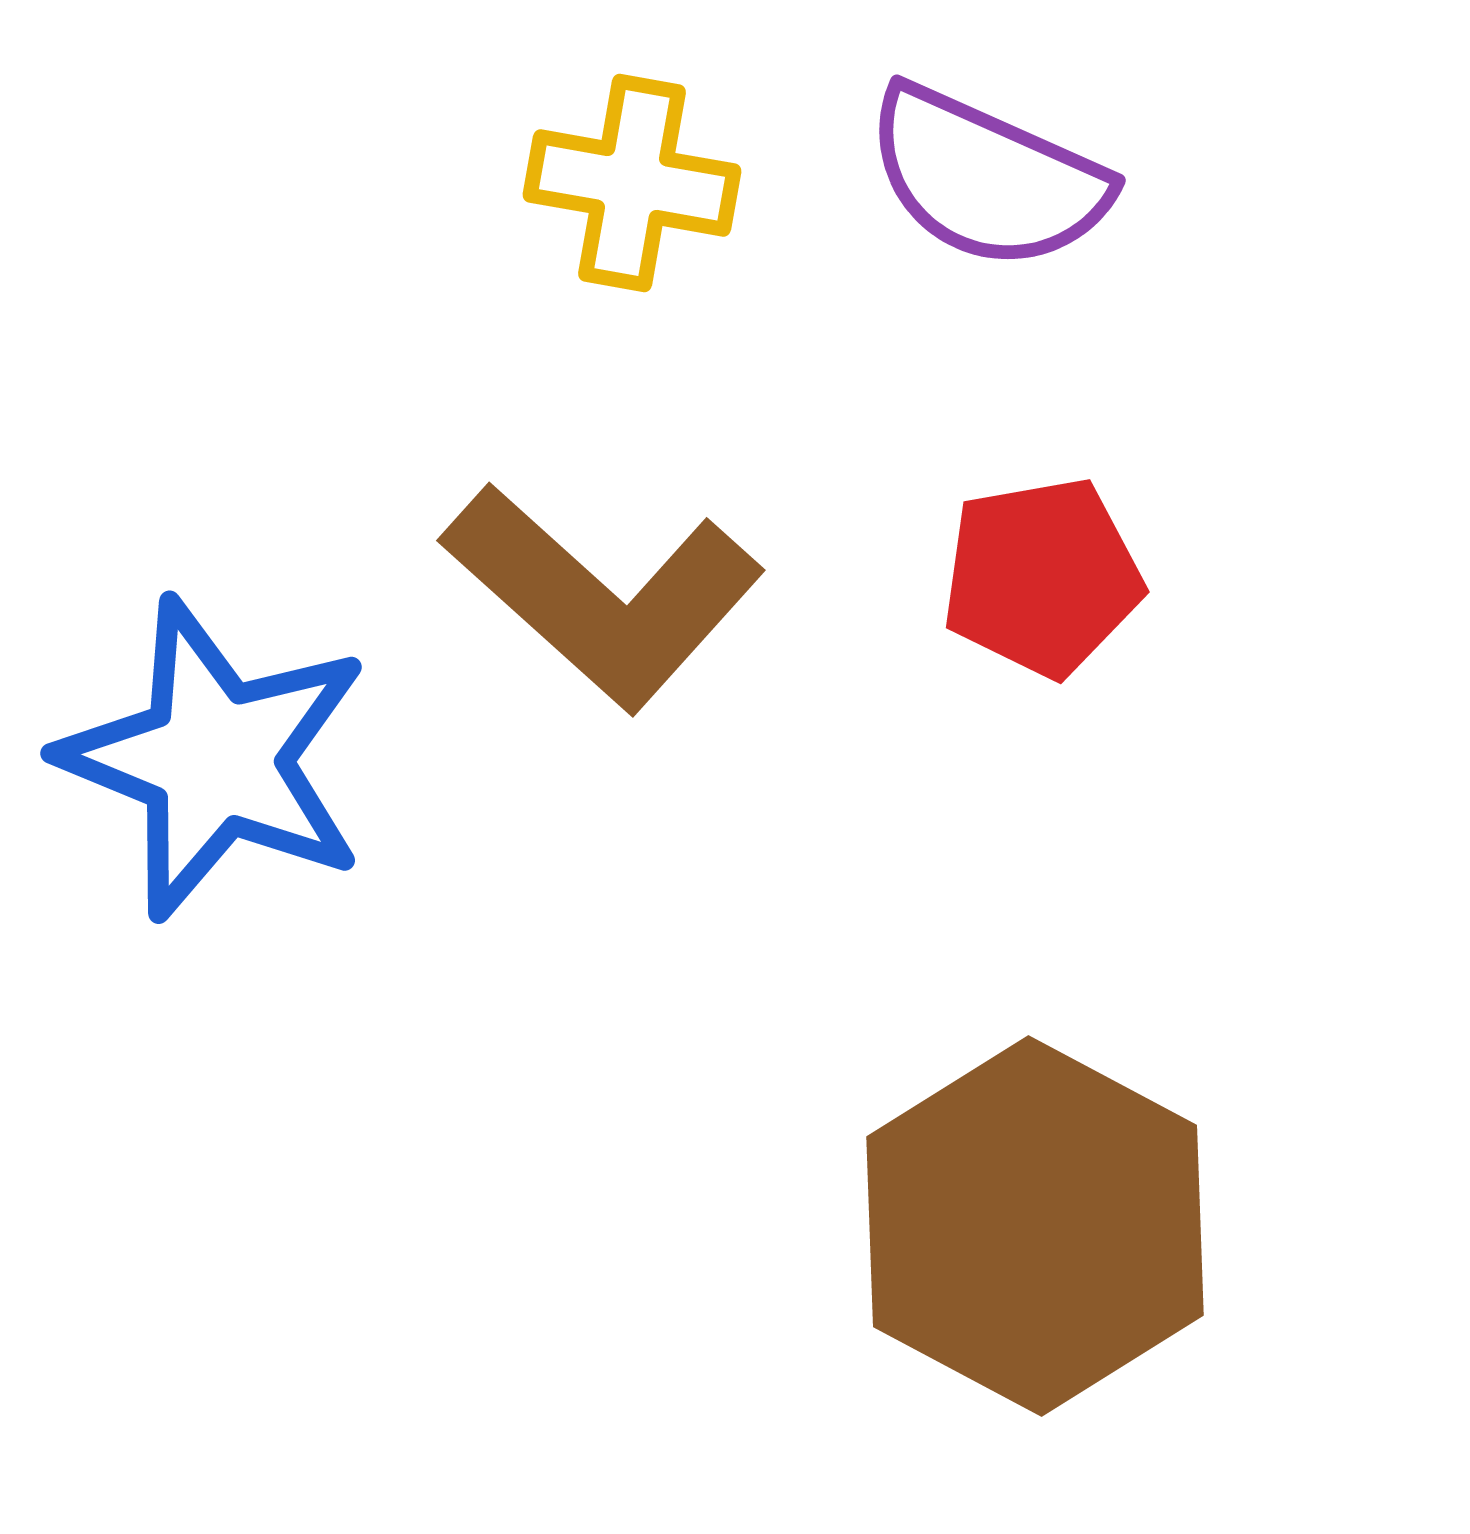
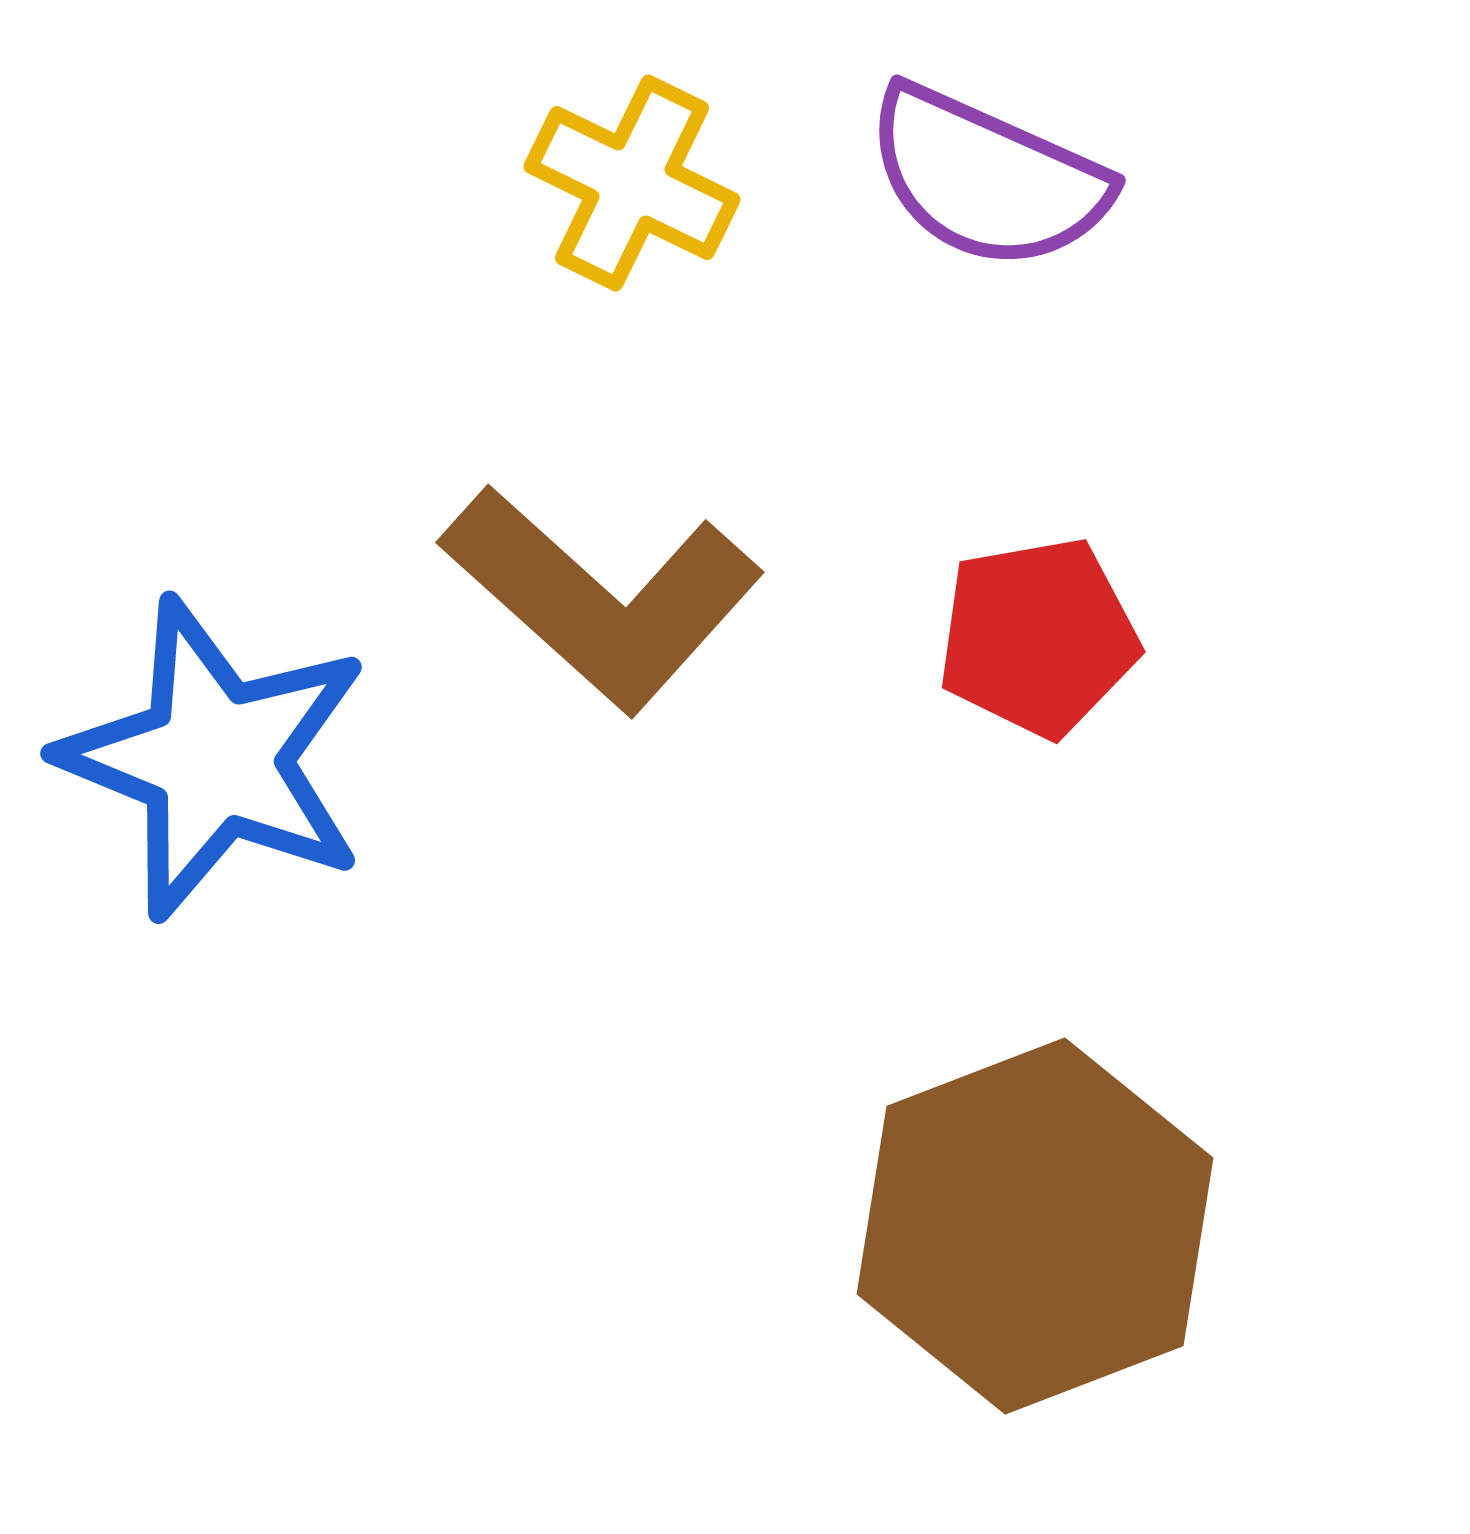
yellow cross: rotated 16 degrees clockwise
red pentagon: moved 4 px left, 60 px down
brown L-shape: moved 1 px left, 2 px down
brown hexagon: rotated 11 degrees clockwise
